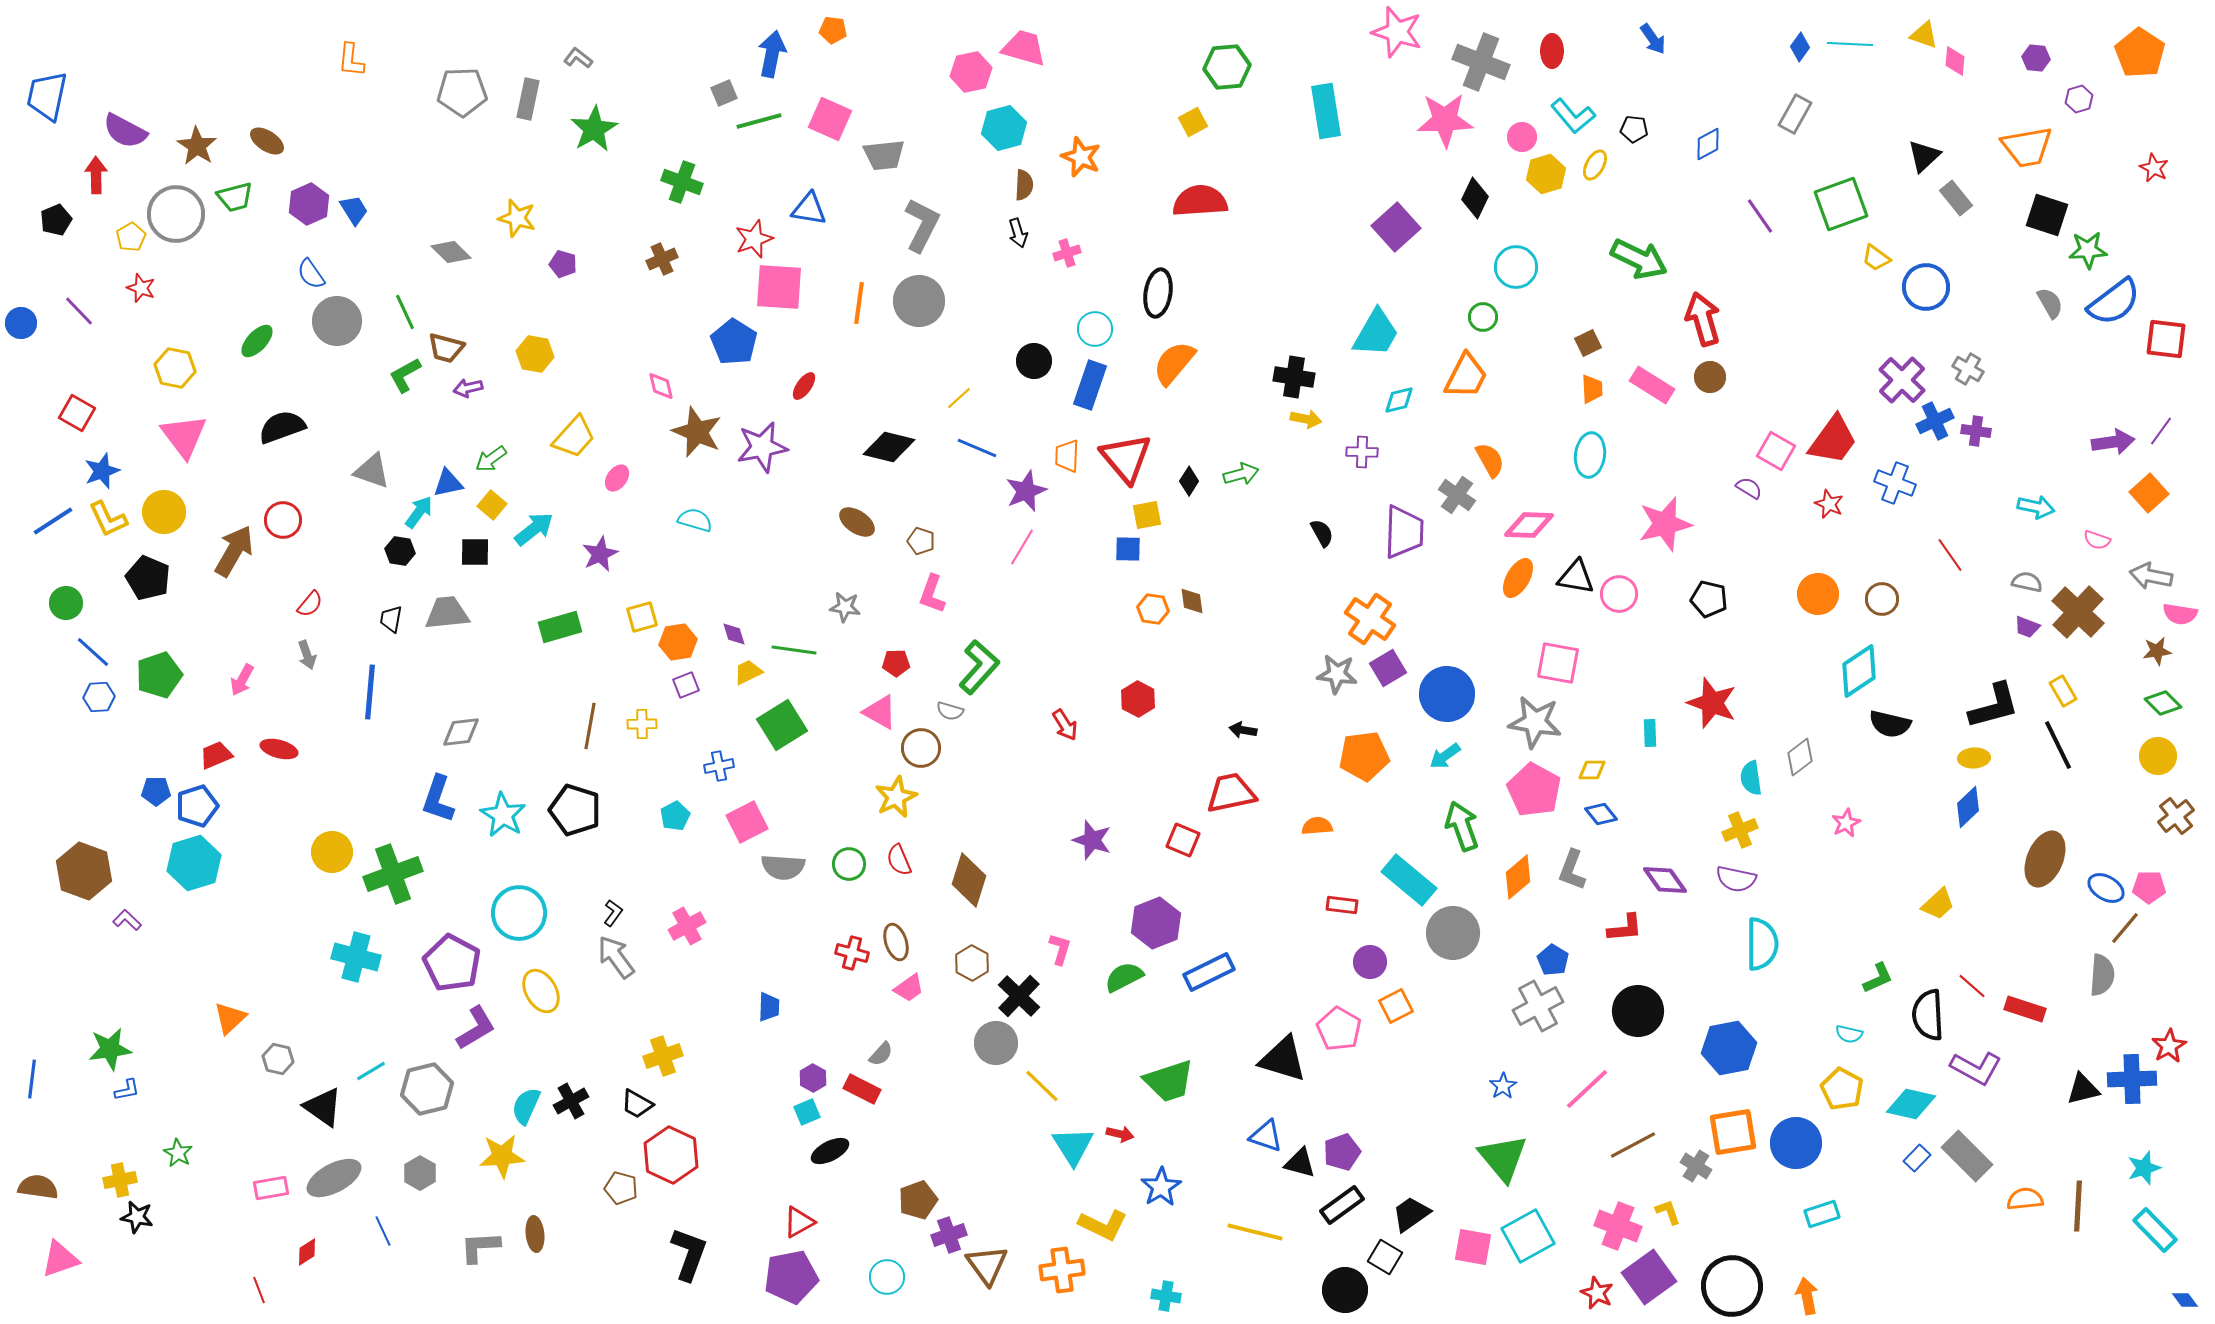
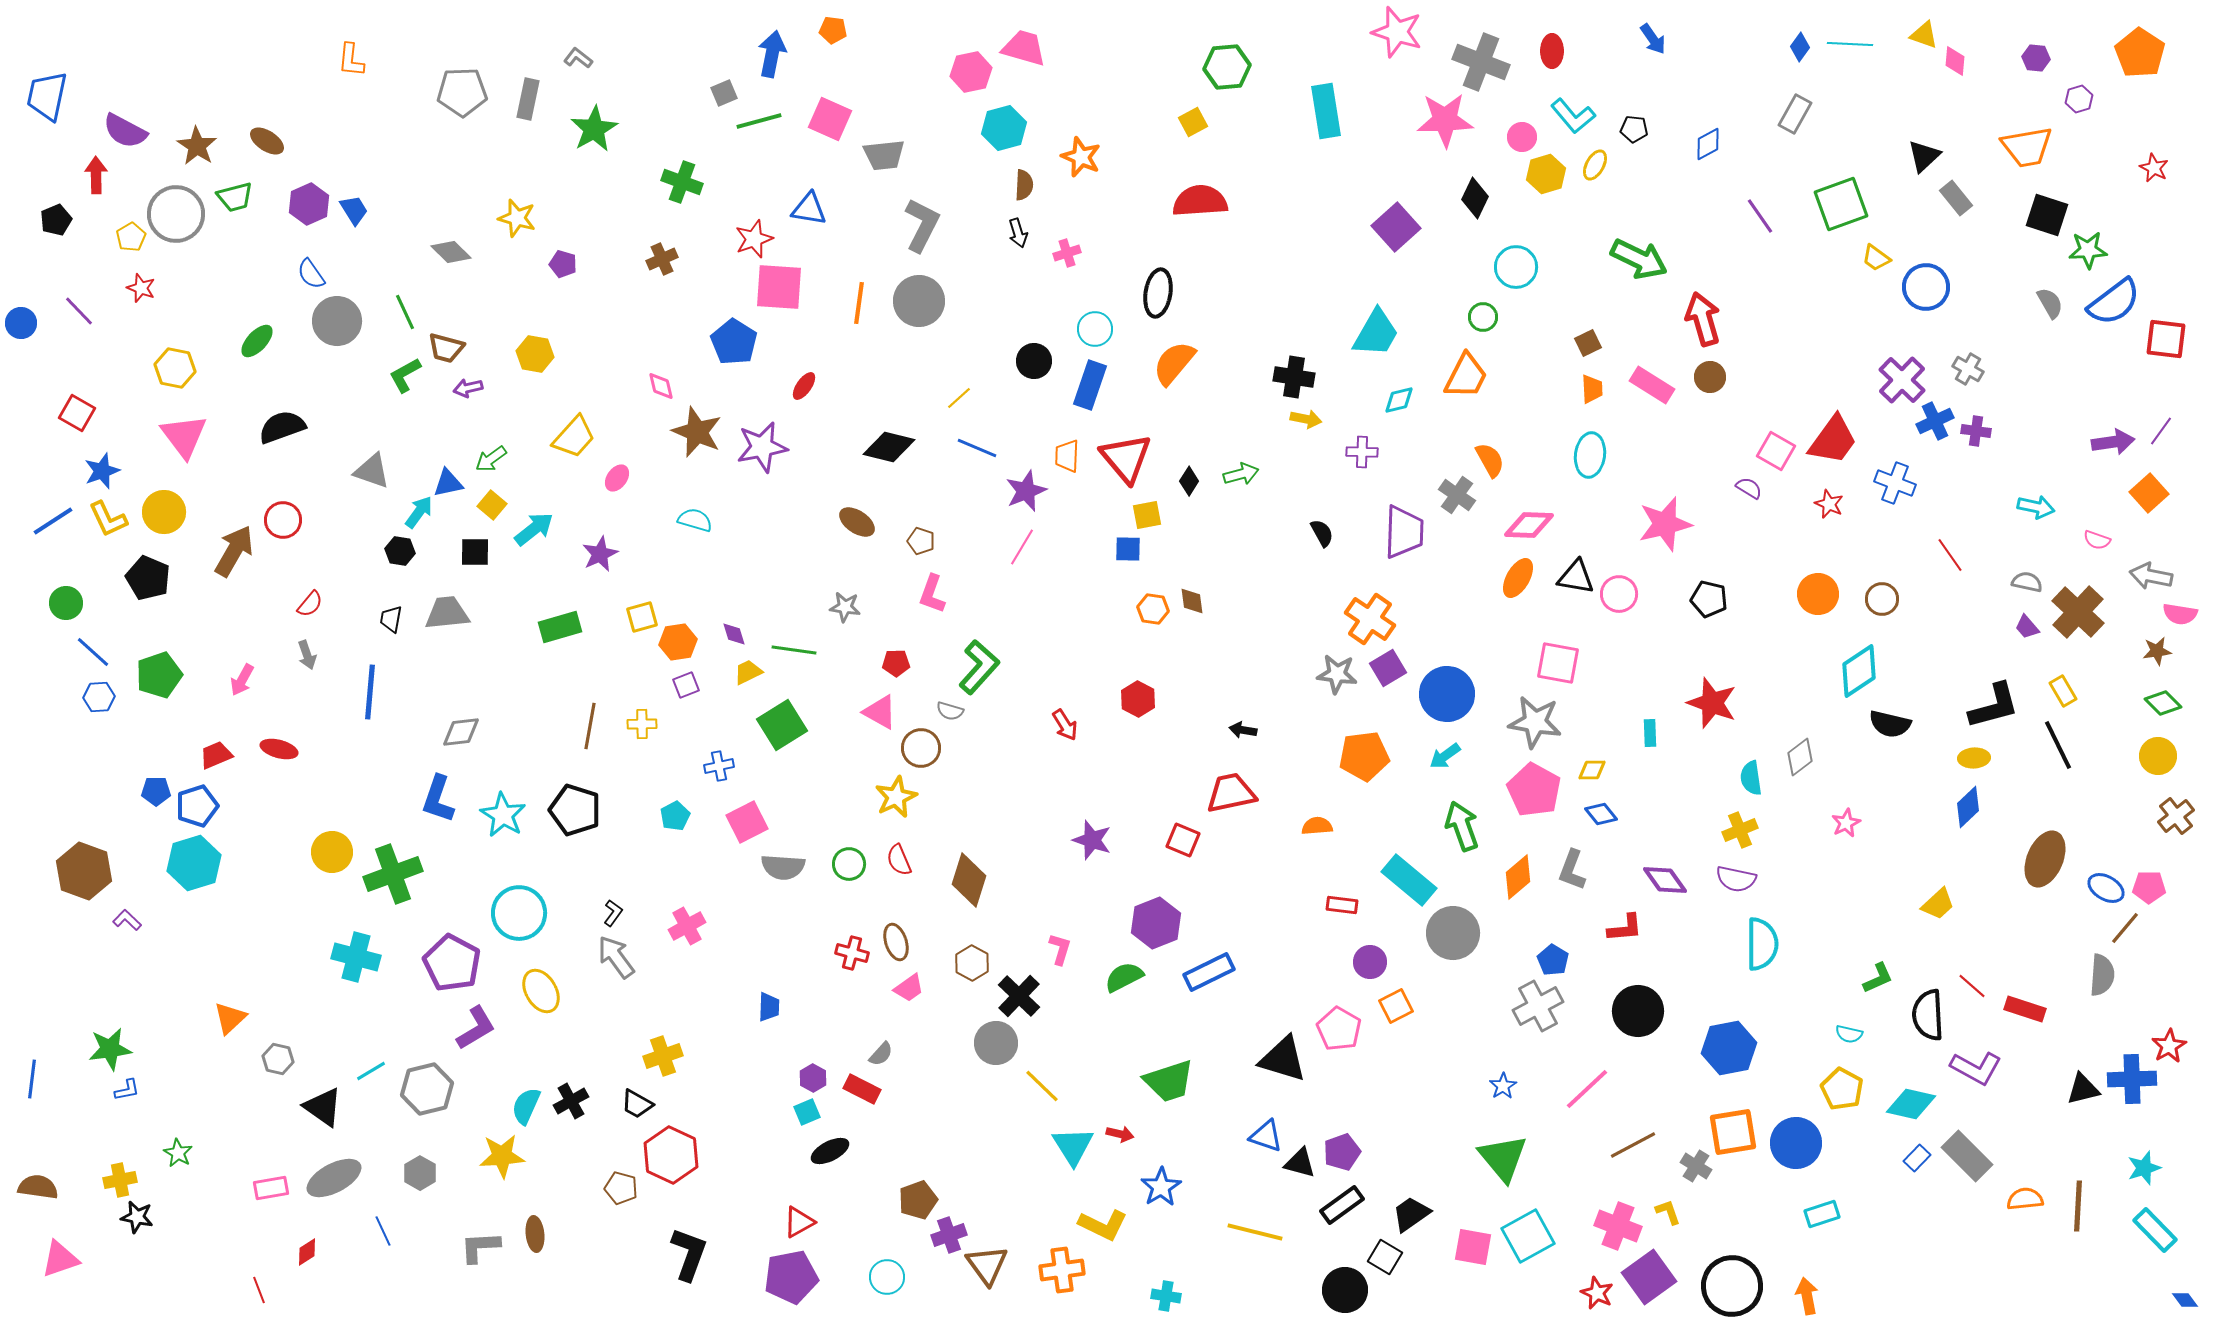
purple trapezoid at (2027, 627): rotated 28 degrees clockwise
